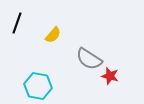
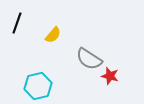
cyan hexagon: rotated 24 degrees counterclockwise
